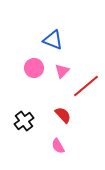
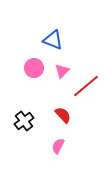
pink semicircle: rotated 56 degrees clockwise
